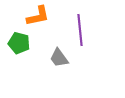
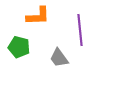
orange L-shape: rotated 10 degrees clockwise
green pentagon: moved 4 px down
